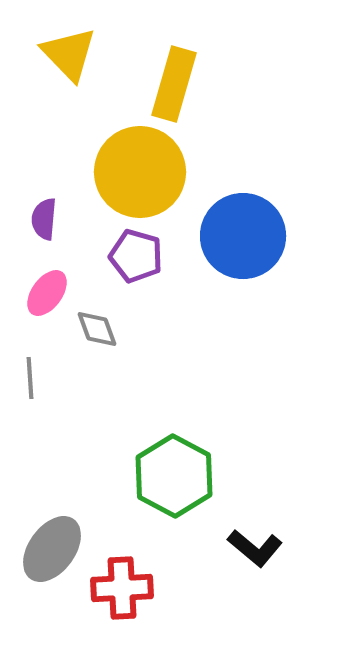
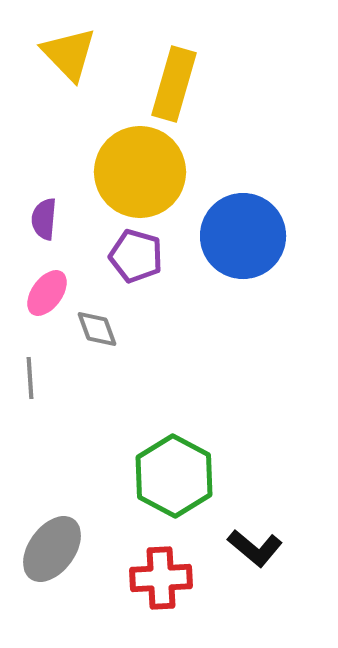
red cross: moved 39 px right, 10 px up
